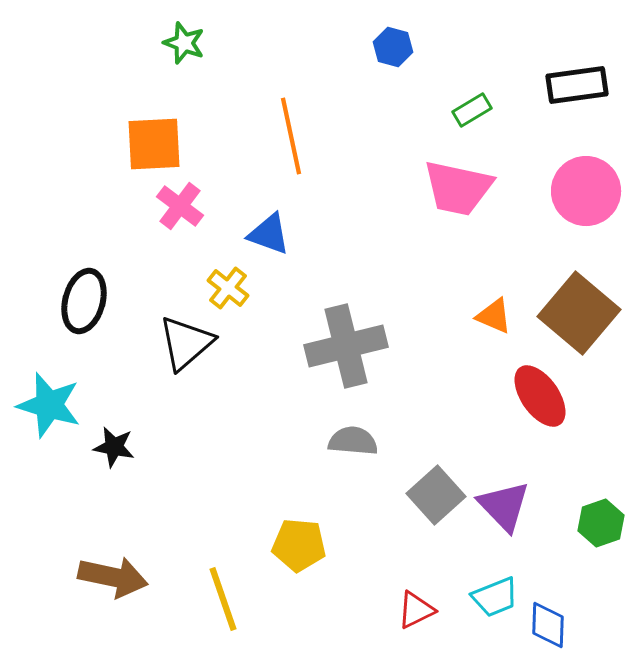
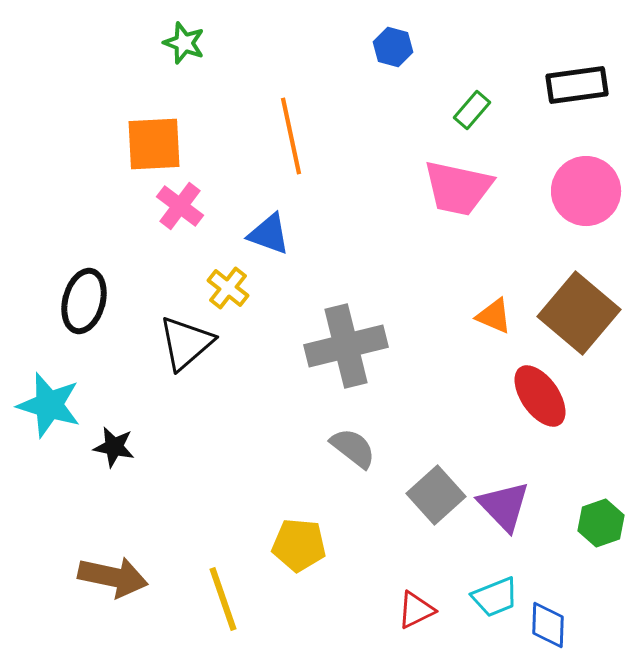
green rectangle: rotated 18 degrees counterclockwise
gray semicircle: moved 7 px down; rotated 33 degrees clockwise
